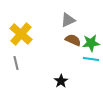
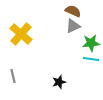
gray triangle: moved 5 px right, 6 px down
brown semicircle: moved 29 px up
gray line: moved 3 px left, 13 px down
black star: moved 2 px left, 1 px down; rotated 16 degrees clockwise
